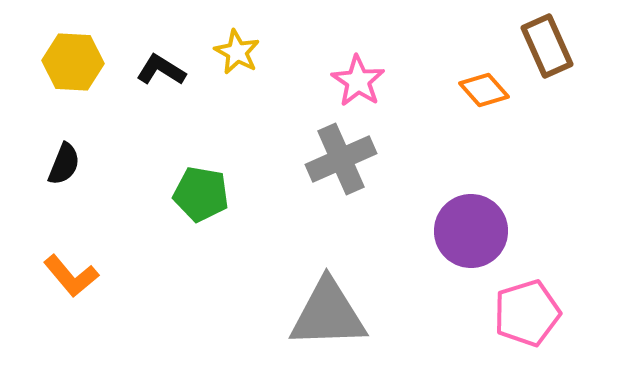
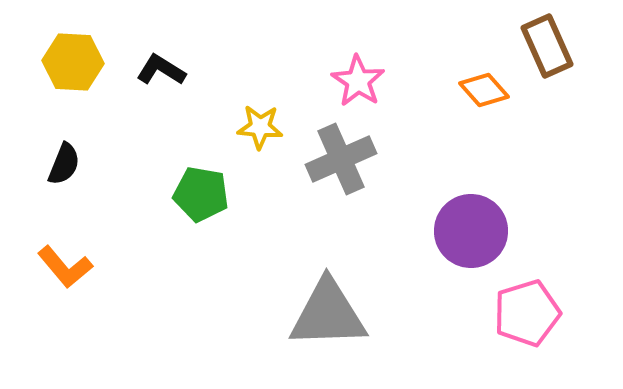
yellow star: moved 23 px right, 75 px down; rotated 24 degrees counterclockwise
orange L-shape: moved 6 px left, 9 px up
